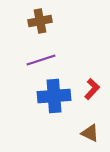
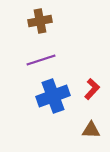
blue cross: moved 1 px left; rotated 16 degrees counterclockwise
brown triangle: moved 1 px right, 3 px up; rotated 24 degrees counterclockwise
